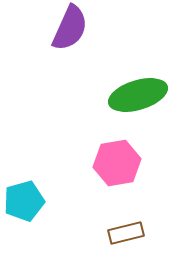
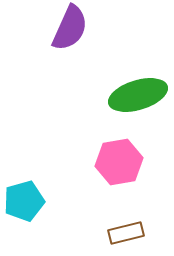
pink hexagon: moved 2 px right, 1 px up
